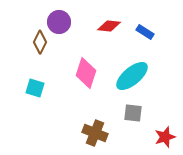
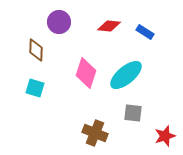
brown diamond: moved 4 px left, 8 px down; rotated 25 degrees counterclockwise
cyan ellipse: moved 6 px left, 1 px up
red star: moved 1 px up
